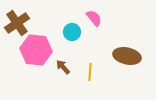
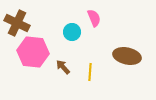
pink semicircle: rotated 18 degrees clockwise
brown cross: rotated 30 degrees counterclockwise
pink hexagon: moved 3 px left, 2 px down
